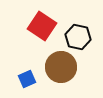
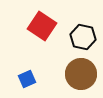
black hexagon: moved 5 px right
brown circle: moved 20 px right, 7 px down
